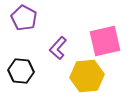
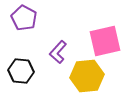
purple L-shape: moved 4 px down
